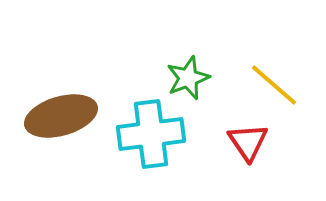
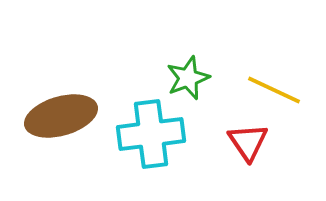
yellow line: moved 5 px down; rotated 16 degrees counterclockwise
